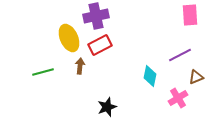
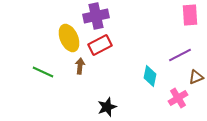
green line: rotated 40 degrees clockwise
